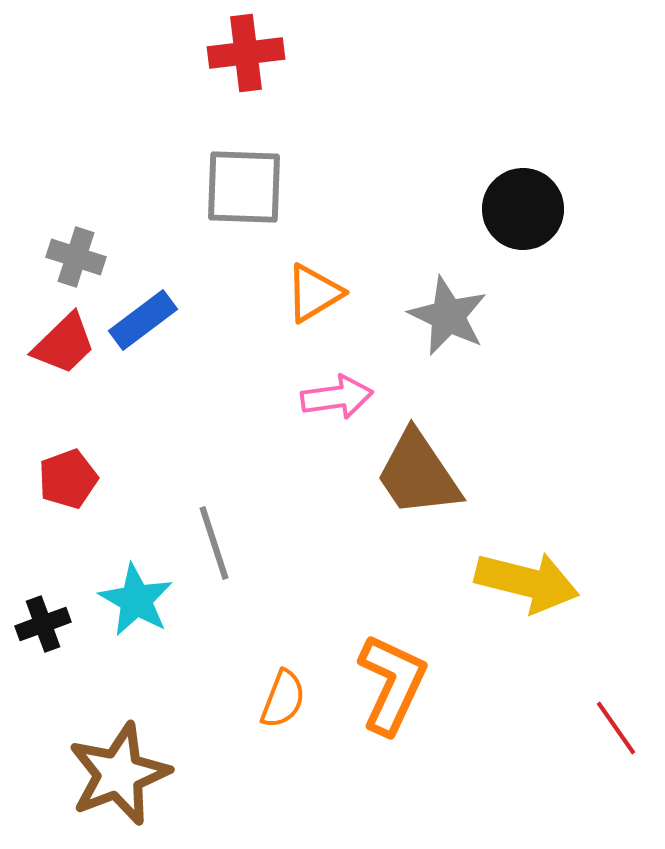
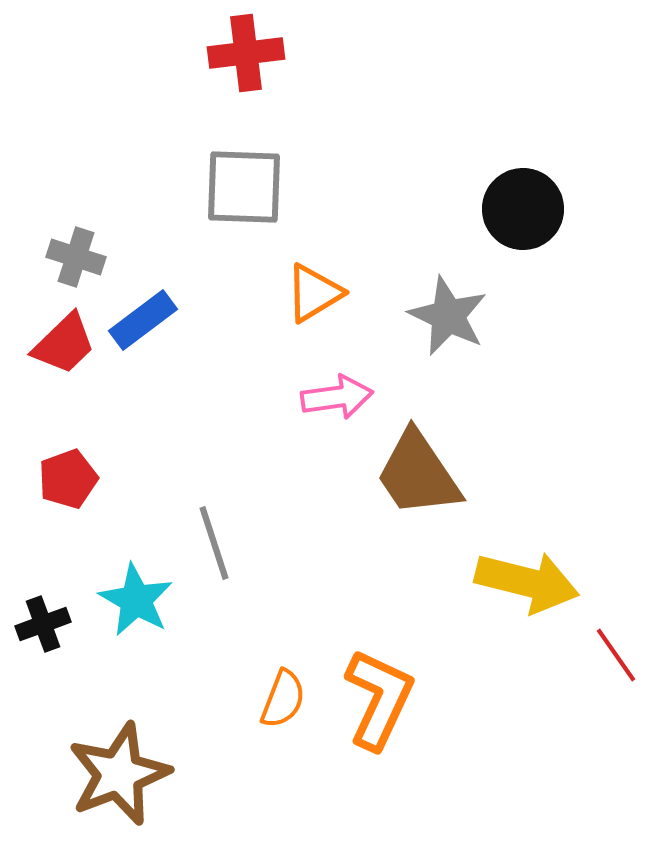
orange L-shape: moved 13 px left, 15 px down
red line: moved 73 px up
